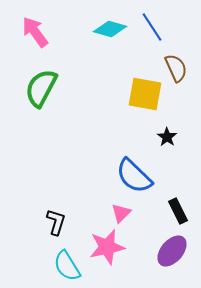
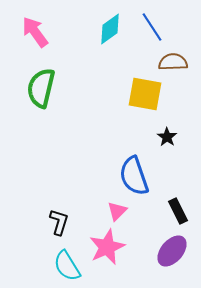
cyan diamond: rotated 52 degrees counterclockwise
brown semicircle: moved 3 px left, 6 px up; rotated 68 degrees counterclockwise
green semicircle: rotated 15 degrees counterclockwise
blue semicircle: rotated 27 degrees clockwise
pink triangle: moved 4 px left, 2 px up
black L-shape: moved 3 px right
pink star: rotated 12 degrees counterclockwise
